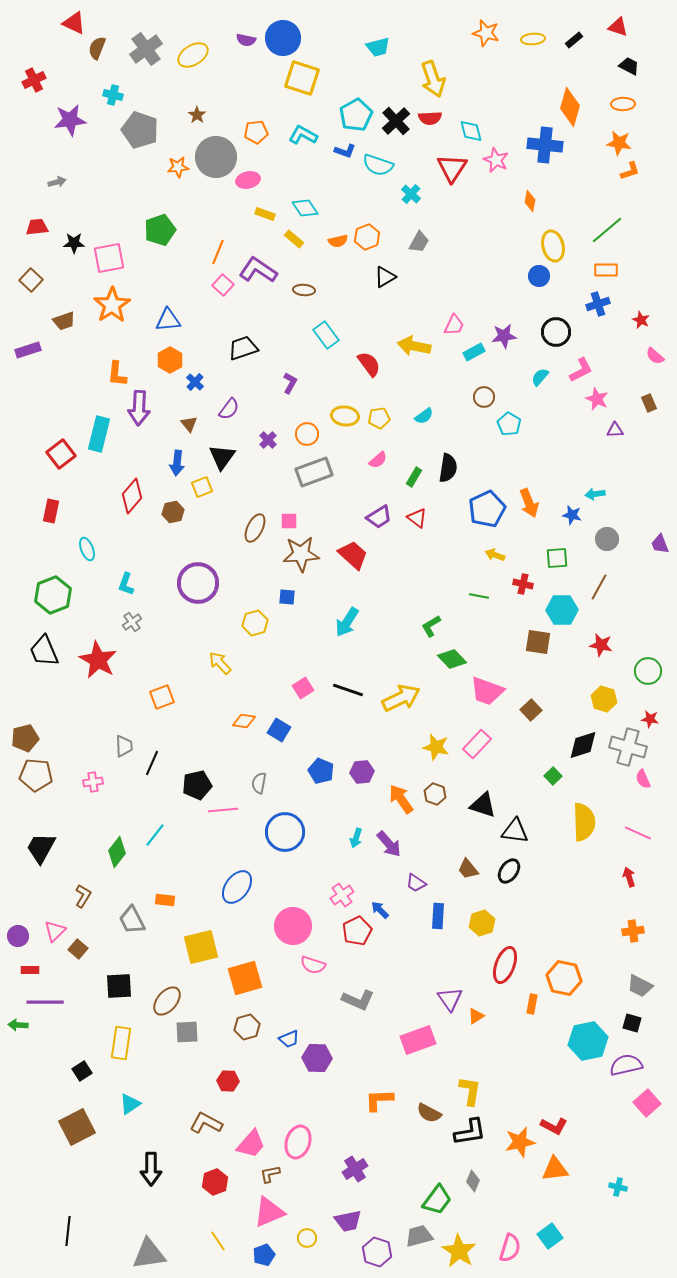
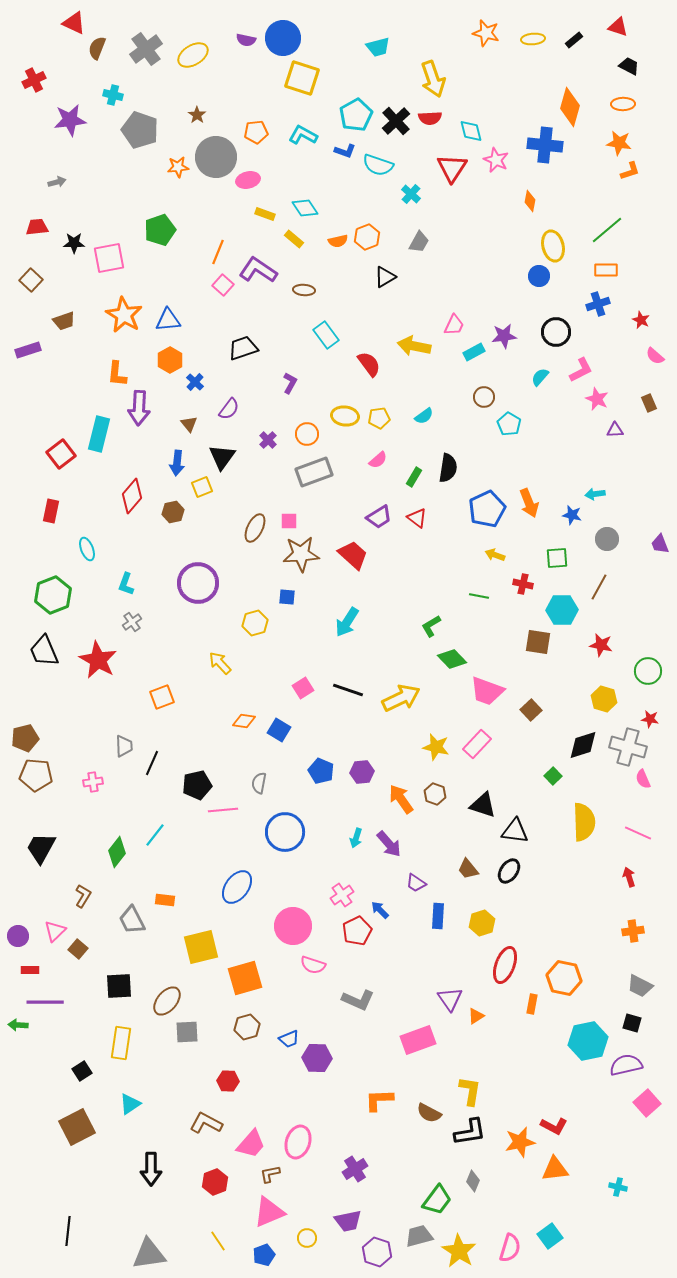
orange star at (112, 305): moved 12 px right, 10 px down; rotated 9 degrees counterclockwise
